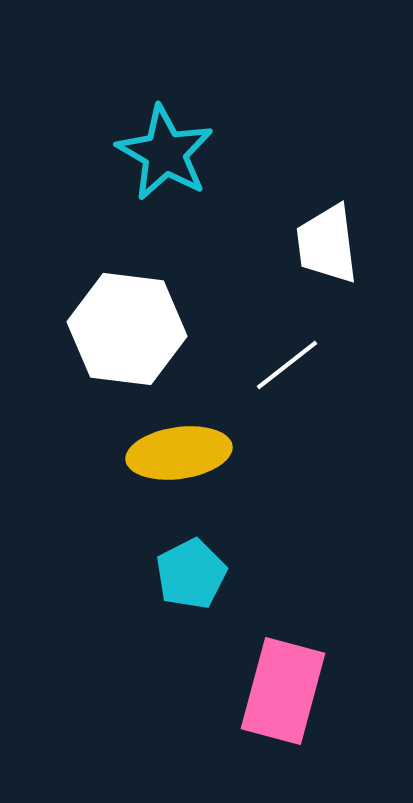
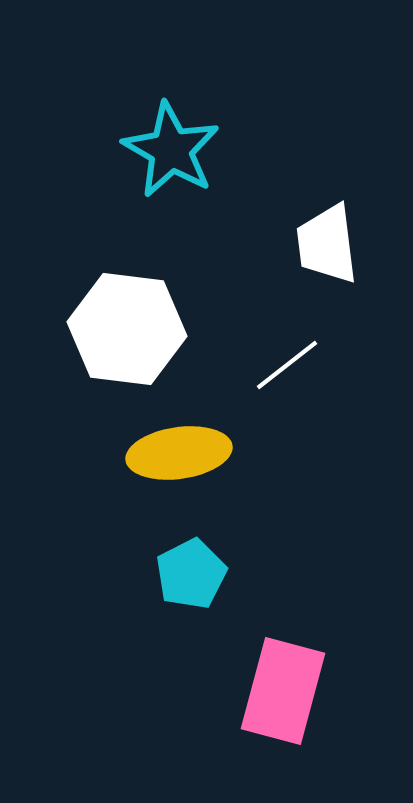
cyan star: moved 6 px right, 3 px up
